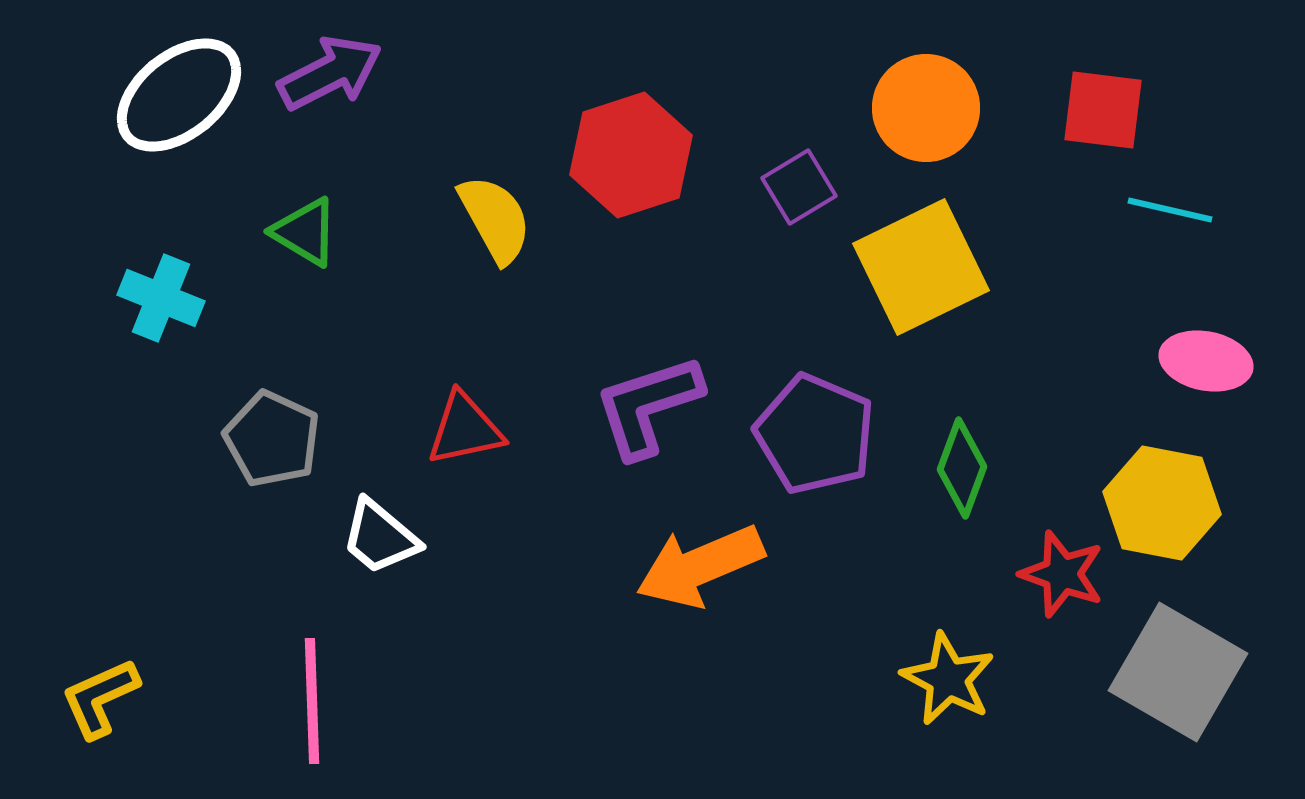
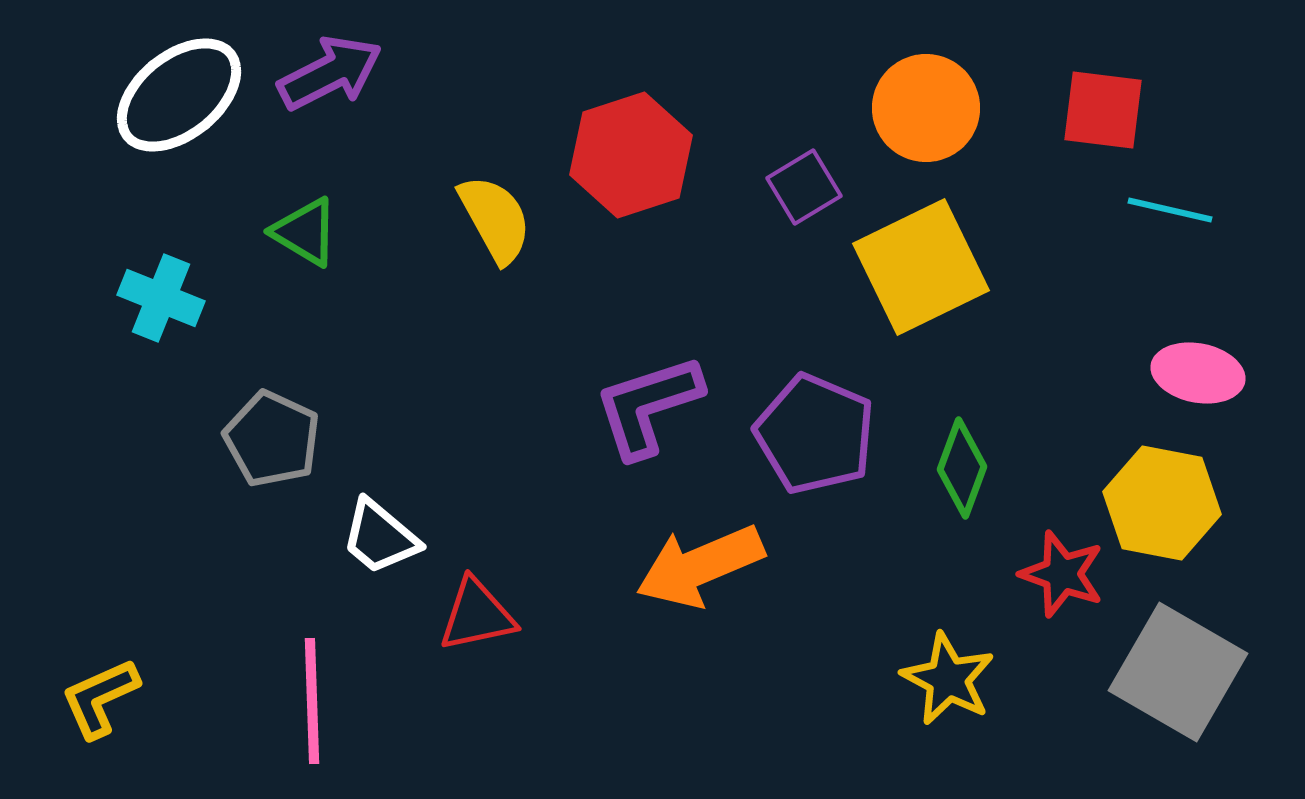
purple square: moved 5 px right
pink ellipse: moved 8 px left, 12 px down
red triangle: moved 12 px right, 186 px down
